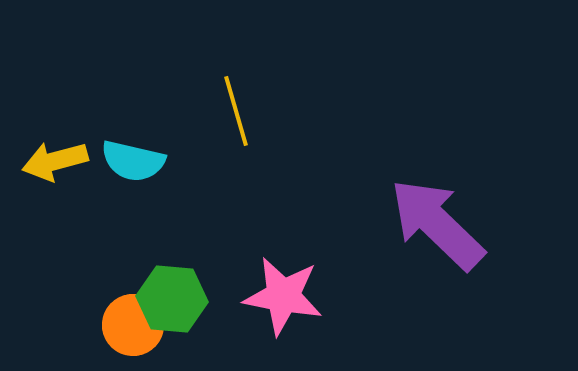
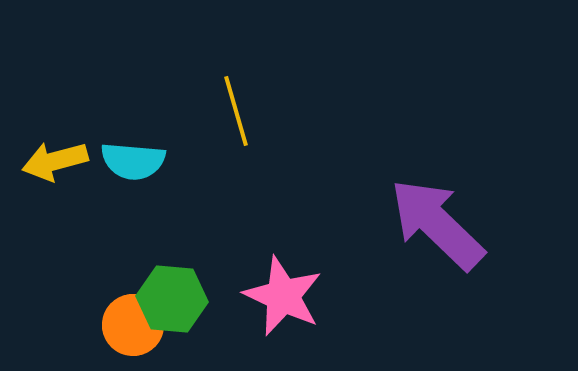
cyan semicircle: rotated 8 degrees counterclockwise
pink star: rotated 14 degrees clockwise
